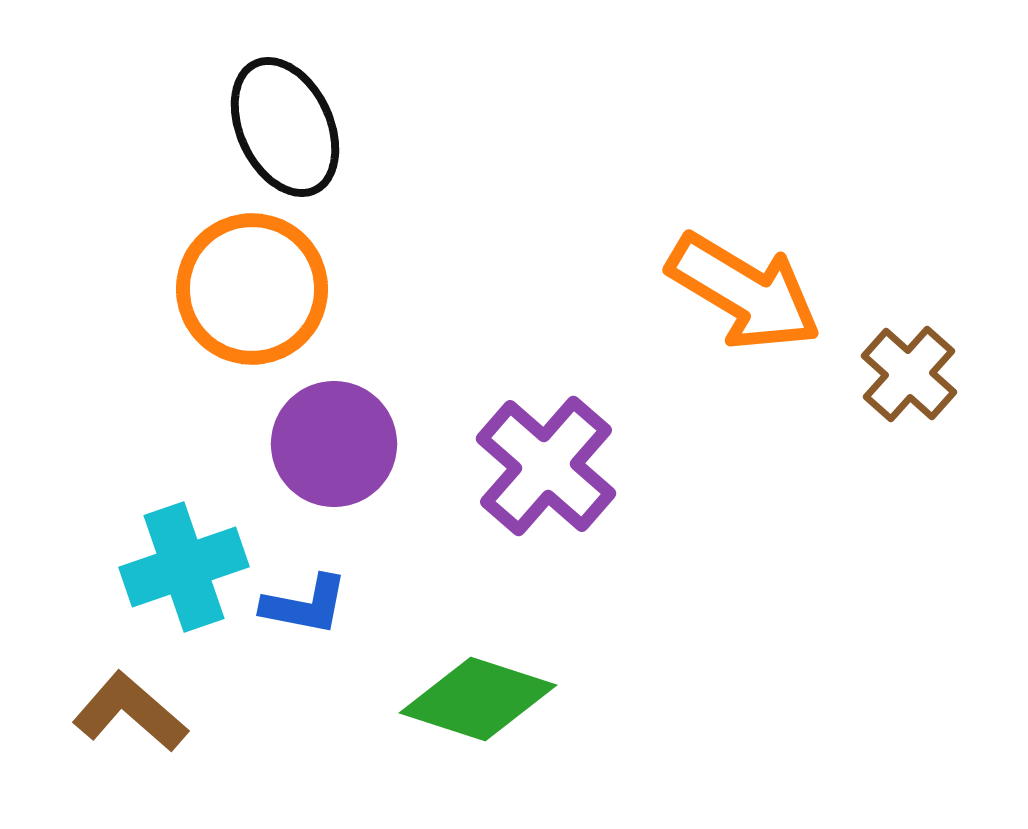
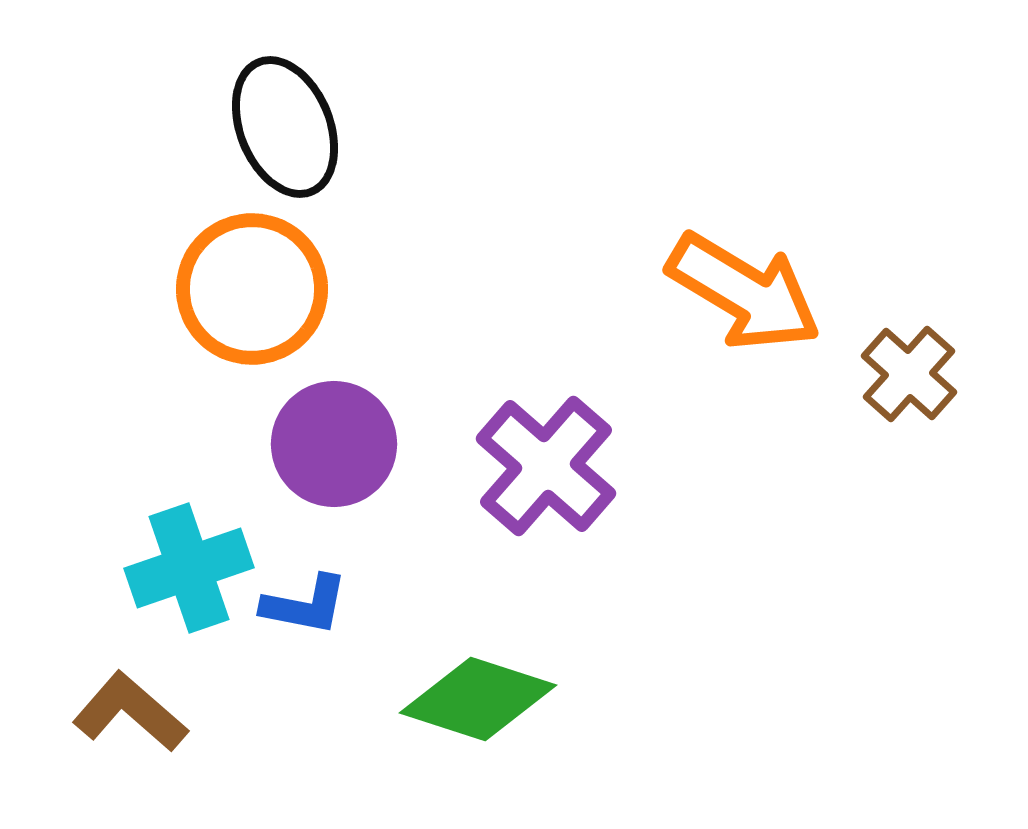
black ellipse: rotated 3 degrees clockwise
cyan cross: moved 5 px right, 1 px down
